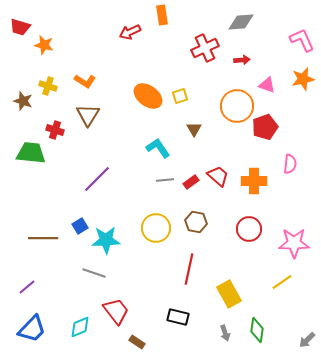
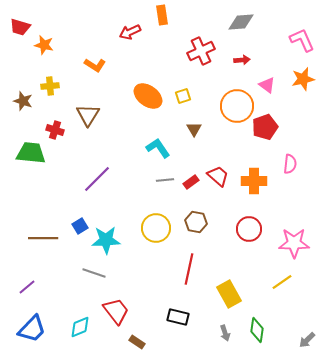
red cross at (205, 48): moved 4 px left, 3 px down
orange L-shape at (85, 81): moved 10 px right, 16 px up
pink triangle at (267, 85): rotated 18 degrees clockwise
yellow cross at (48, 86): moved 2 px right; rotated 24 degrees counterclockwise
yellow square at (180, 96): moved 3 px right
